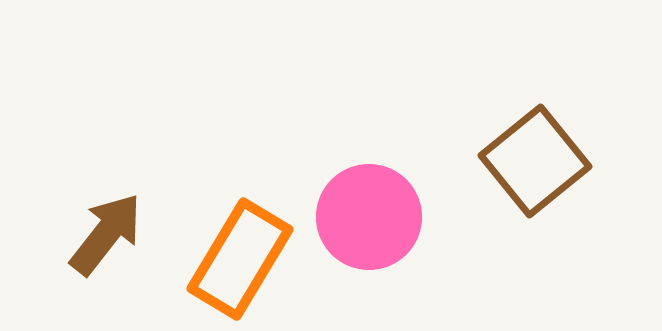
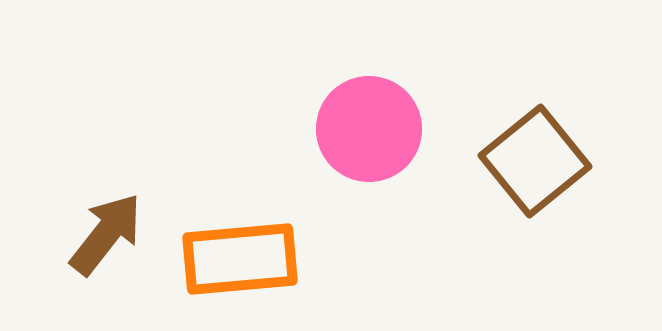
pink circle: moved 88 px up
orange rectangle: rotated 54 degrees clockwise
